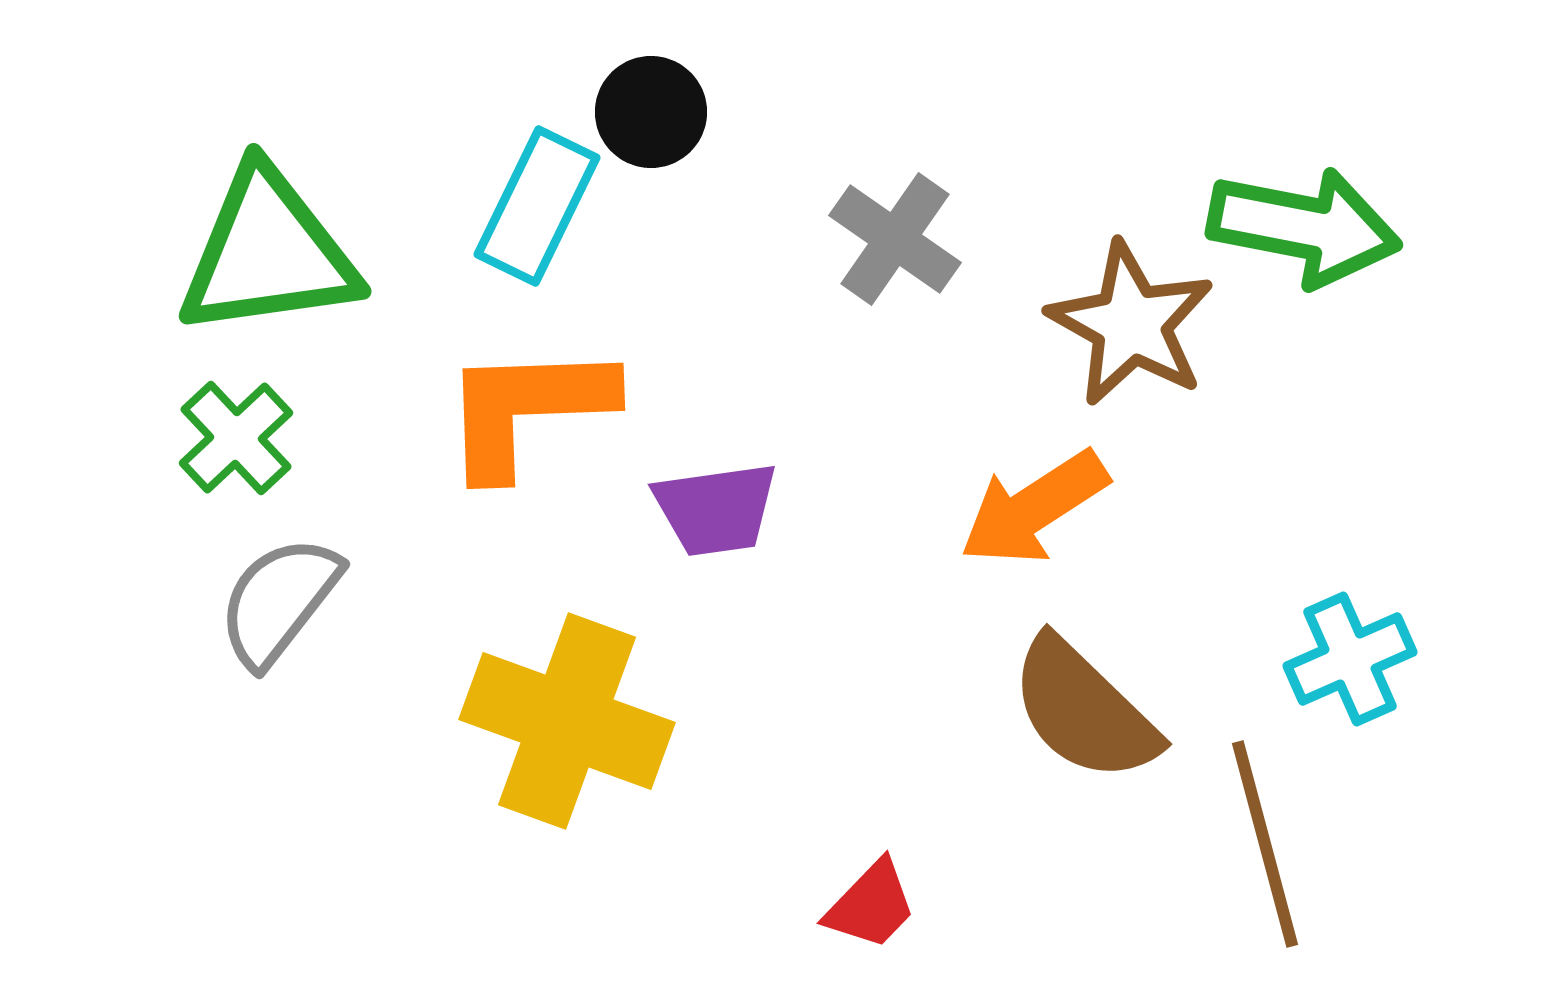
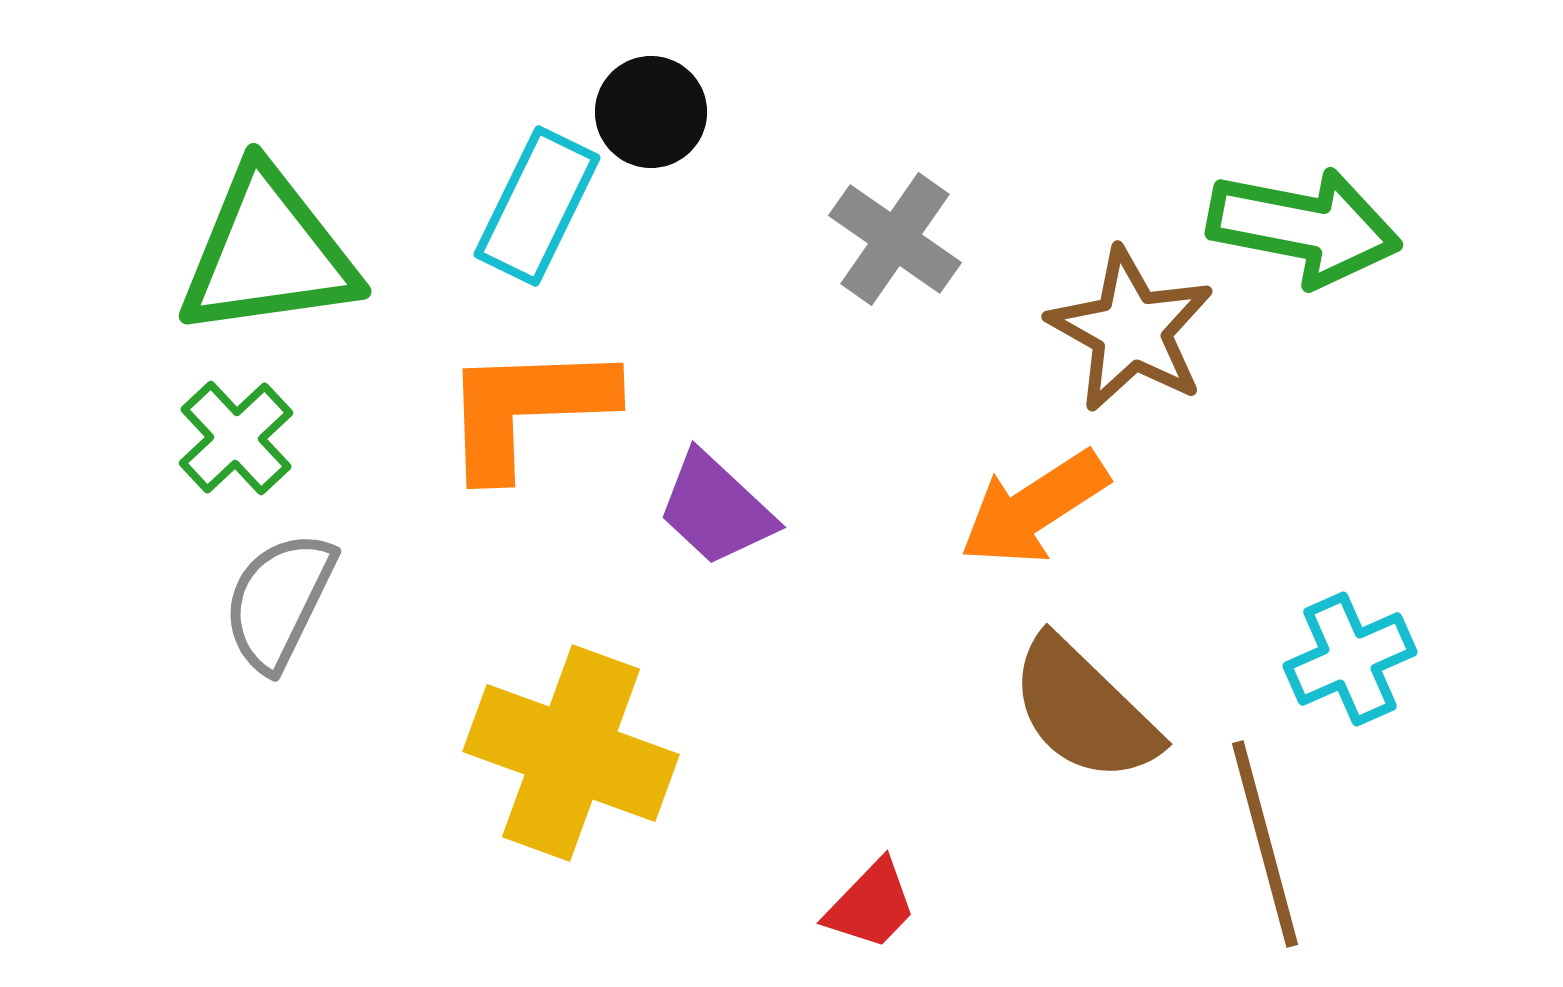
brown star: moved 6 px down
purple trapezoid: rotated 51 degrees clockwise
gray semicircle: rotated 12 degrees counterclockwise
yellow cross: moved 4 px right, 32 px down
